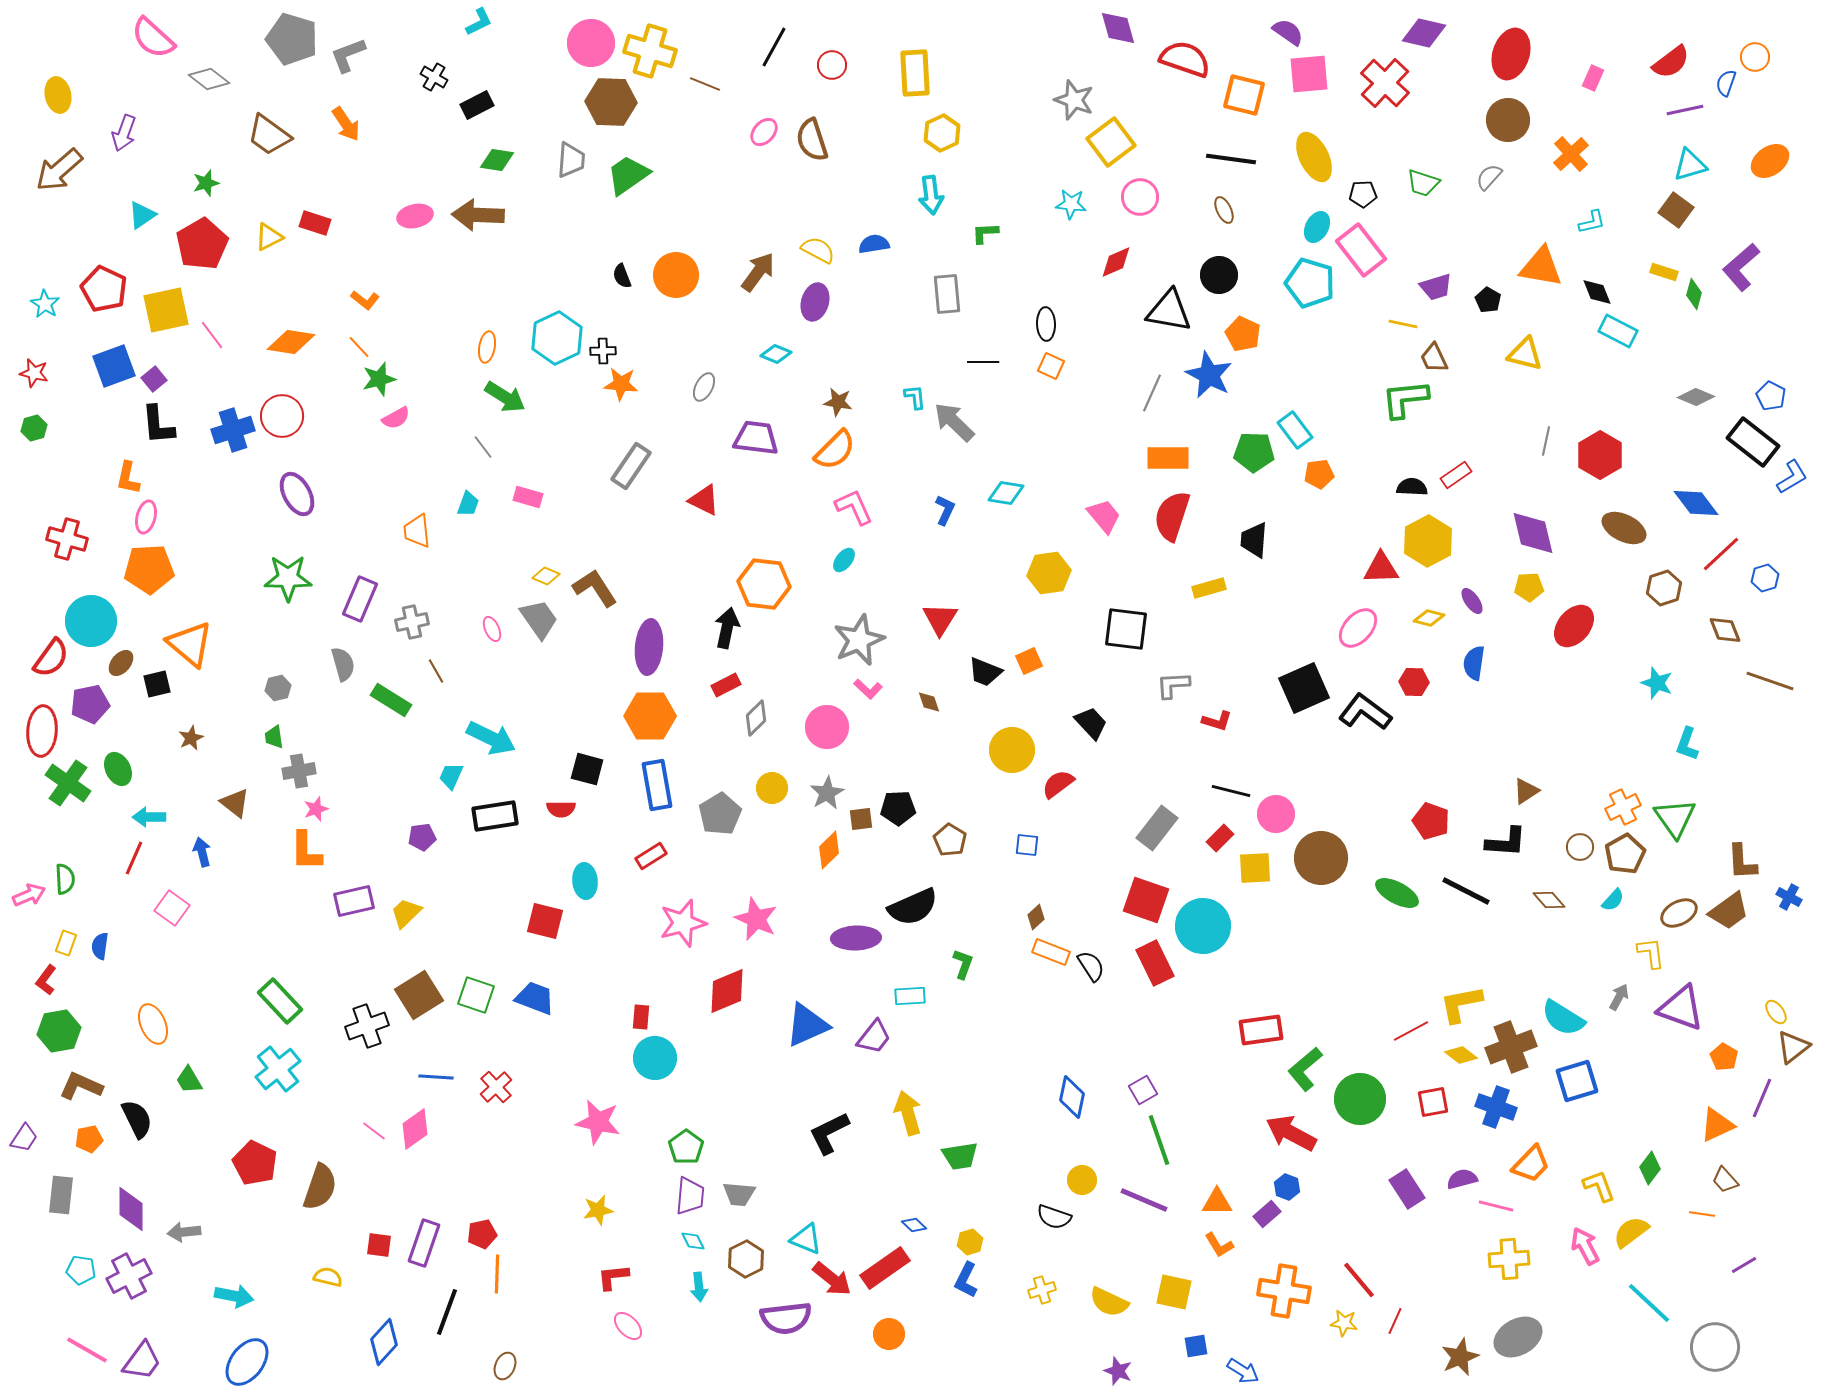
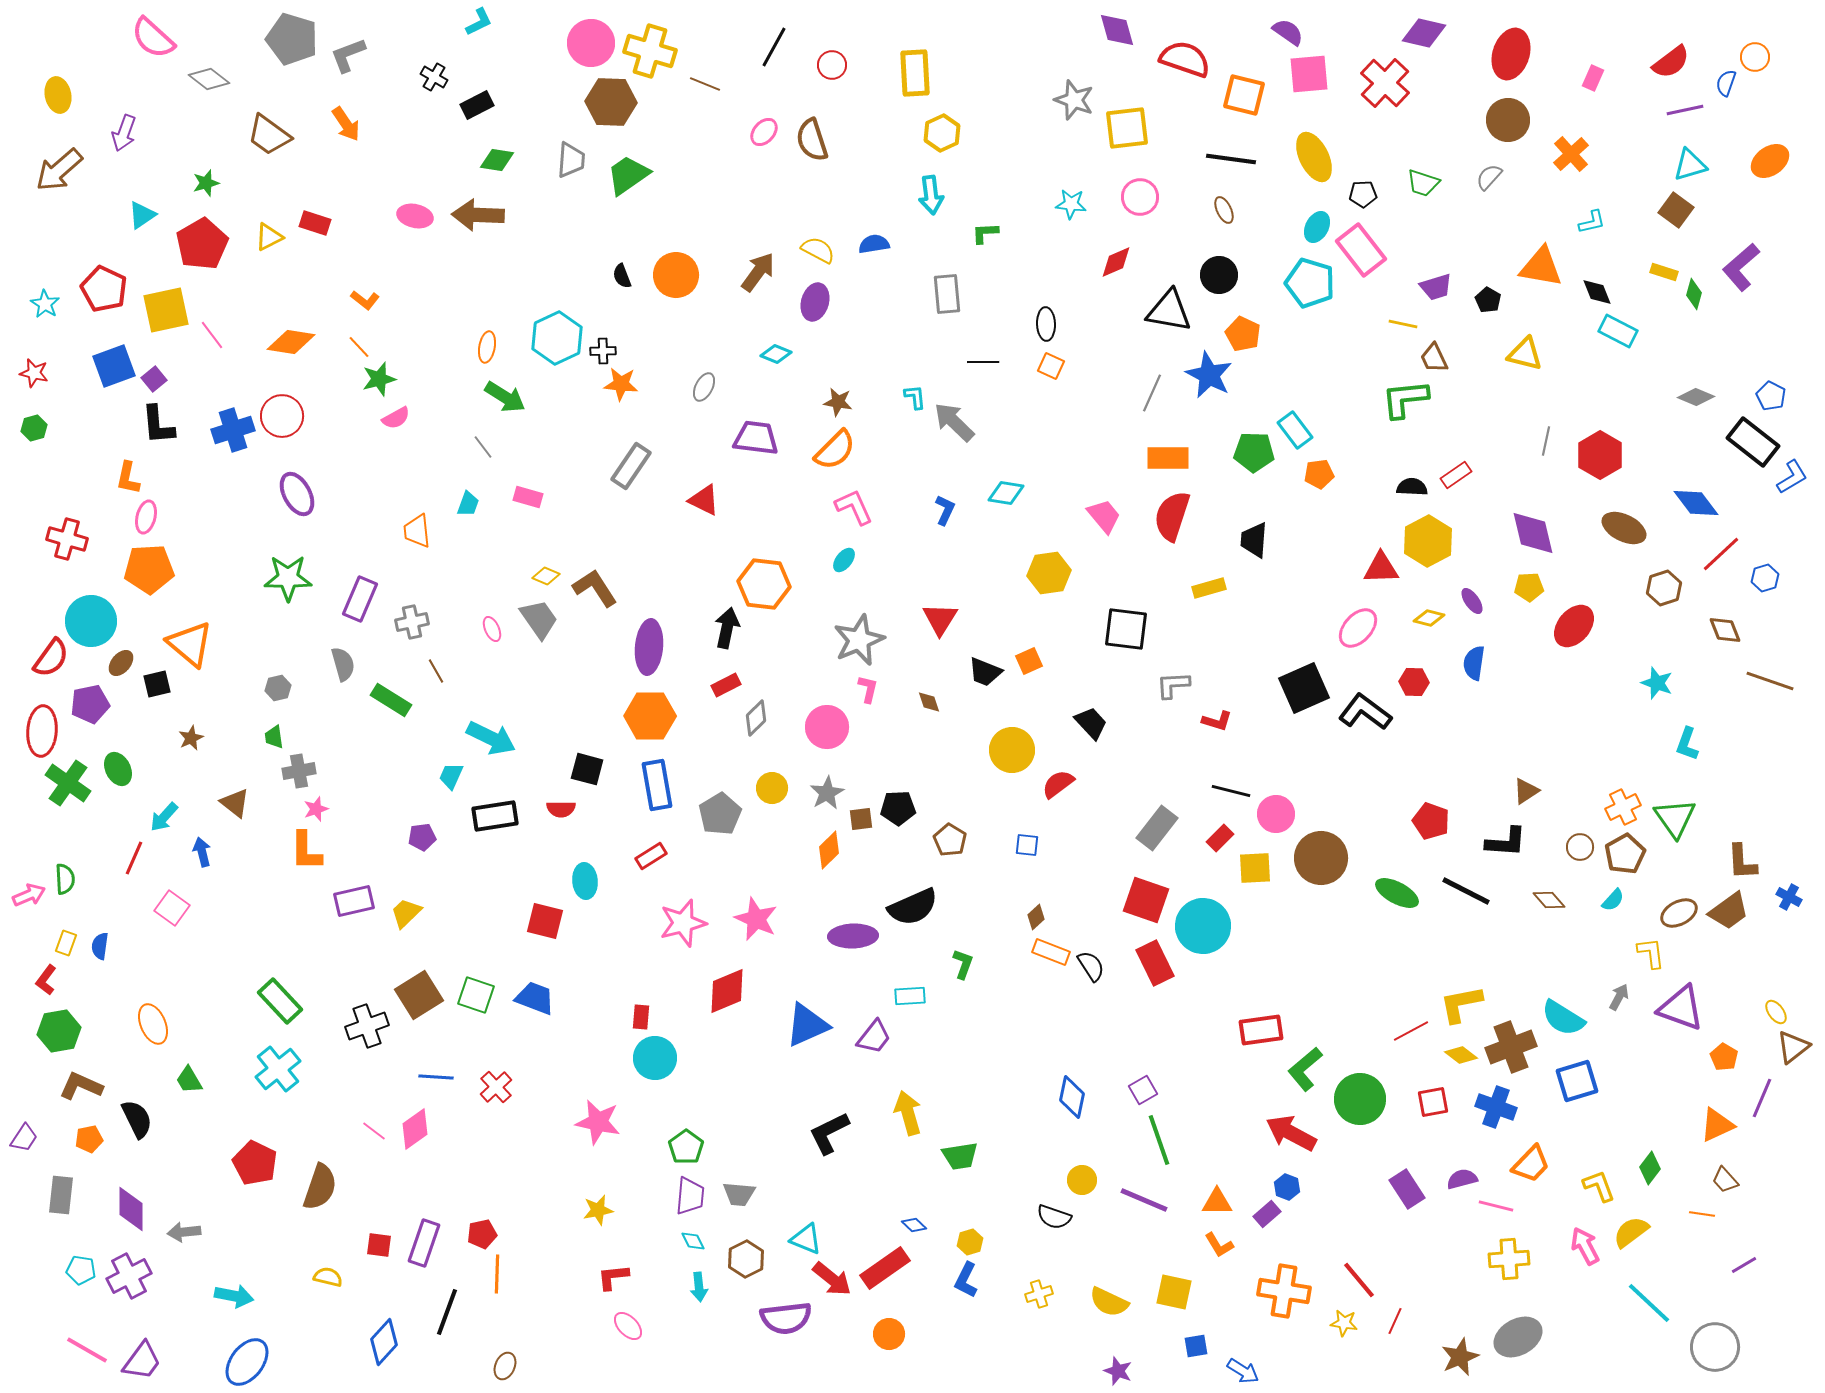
purple diamond at (1118, 28): moved 1 px left, 2 px down
yellow square at (1111, 142): moved 16 px right, 14 px up; rotated 30 degrees clockwise
pink ellipse at (415, 216): rotated 24 degrees clockwise
pink L-shape at (868, 689): rotated 120 degrees counterclockwise
cyan arrow at (149, 817): moved 15 px right; rotated 48 degrees counterclockwise
purple ellipse at (856, 938): moved 3 px left, 2 px up
yellow cross at (1042, 1290): moved 3 px left, 4 px down
